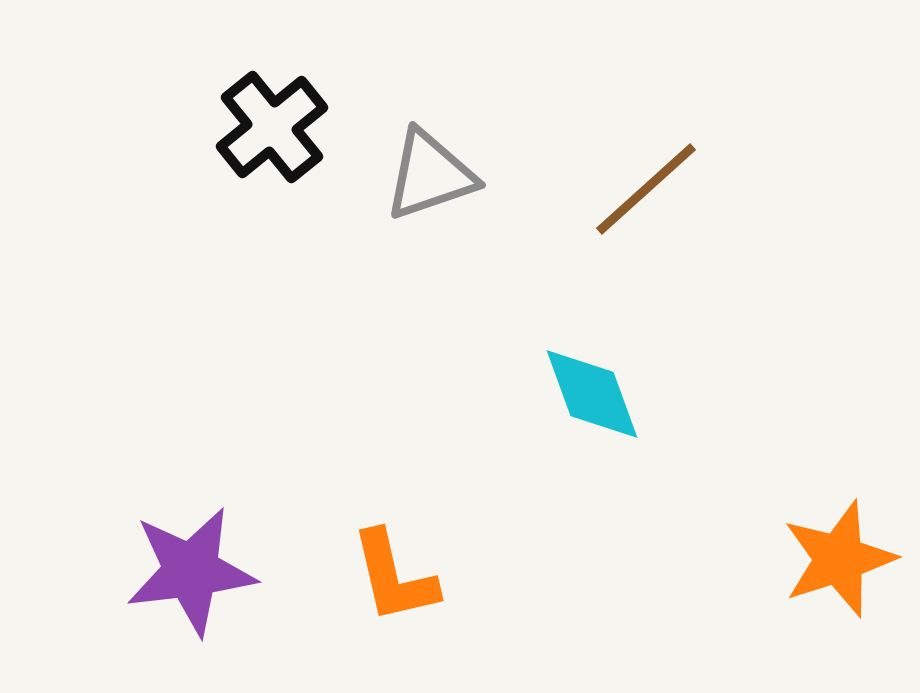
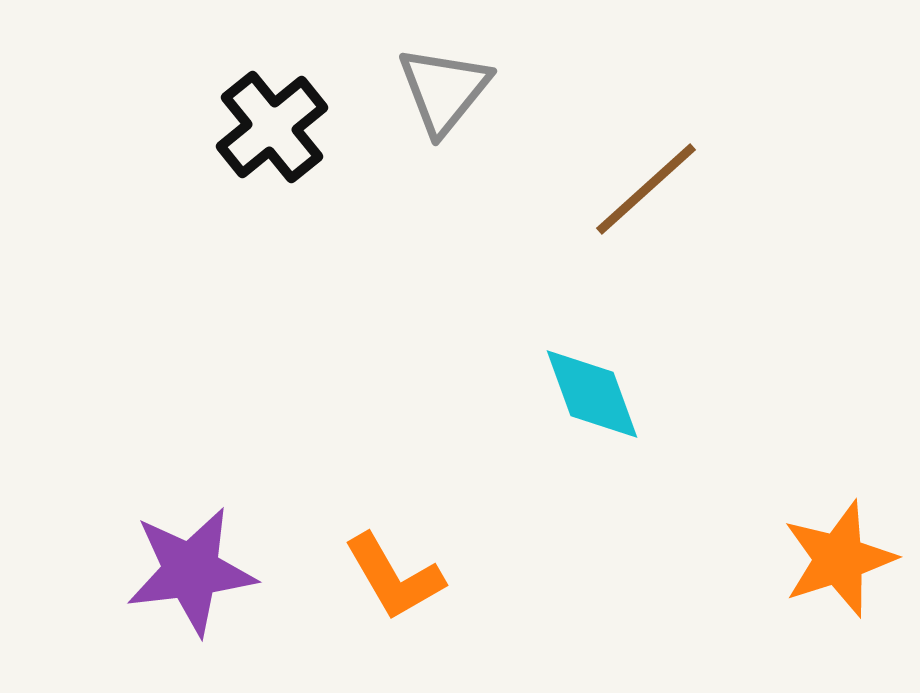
gray triangle: moved 14 px right, 85 px up; rotated 32 degrees counterclockwise
orange L-shape: rotated 17 degrees counterclockwise
